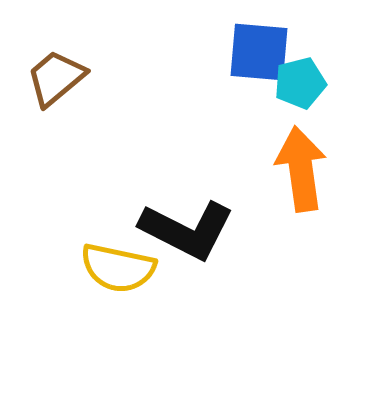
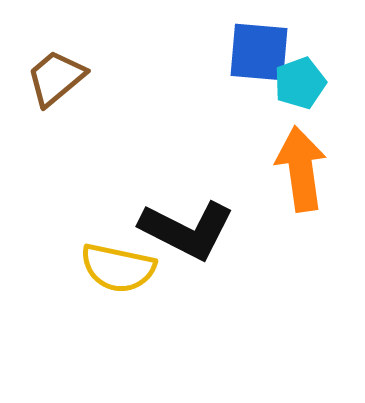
cyan pentagon: rotated 6 degrees counterclockwise
